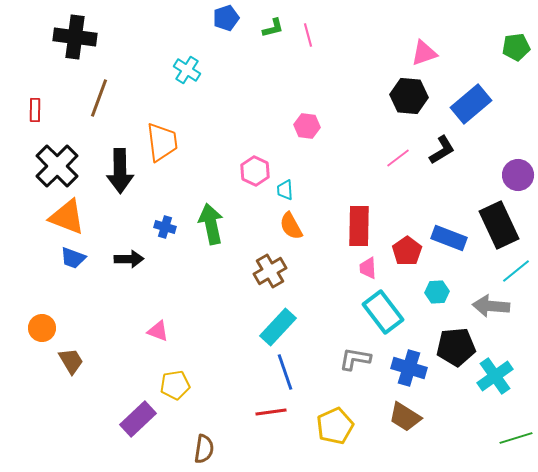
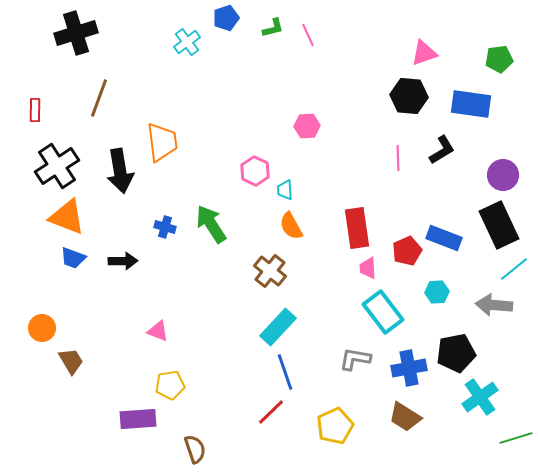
pink line at (308, 35): rotated 10 degrees counterclockwise
black cross at (75, 37): moved 1 px right, 4 px up; rotated 24 degrees counterclockwise
green pentagon at (516, 47): moved 17 px left, 12 px down
cyan cross at (187, 70): moved 28 px up; rotated 20 degrees clockwise
blue rectangle at (471, 104): rotated 48 degrees clockwise
pink hexagon at (307, 126): rotated 10 degrees counterclockwise
pink line at (398, 158): rotated 55 degrees counterclockwise
black cross at (57, 166): rotated 12 degrees clockwise
black arrow at (120, 171): rotated 9 degrees counterclockwise
purple circle at (518, 175): moved 15 px left
green arrow at (211, 224): rotated 21 degrees counterclockwise
red rectangle at (359, 226): moved 2 px left, 2 px down; rotated 9 degrees counterclockwise
blue rectangle at (449, 238): moved 5 px left
red pentagon at (407, 251): rotated 12 degrees clockwise
black arrow at (129, 259): moved 6 px left, 2 px down
brown cross at (270, 271): rotated 20 degrees counterclockwise
cyan line at (516, 271): moved 2 px left, 2 px up
gray arrow at (491, 306): moved 3 px right, 1 px up
black pentagon at (456, 347): moved 6 px down; rotated 6 degrees counterclockwise
blue cross at (409, 368): rotated 28 degrees counterclockwise
cyan cross at (495, 376): moved 15 px left, 21 px down
yellow pentagon at (175, 385): moved 5 px left
red line at (271, 412): rotated 36 degrees counterclockwise
purple rectangle at (138, 419): rotated 39 degrees clockwise
brown semicircle at (204, 449): moved 9 px left; rotated 28 degrees counterclockwise
